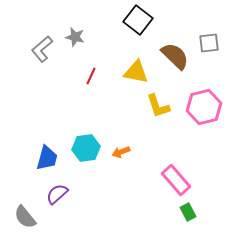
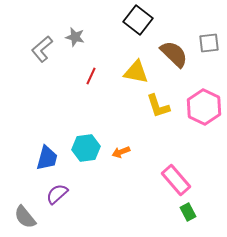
brown semicircle: moved 1 px left, 2 px up
pink hexagon: rotated 20 degrees counterclockwise
